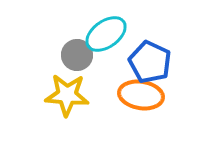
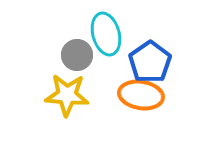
cyan ellipse: rotated 69 degrees counterclockwise
blue pentagon: rotated 12 degrees clockwise
